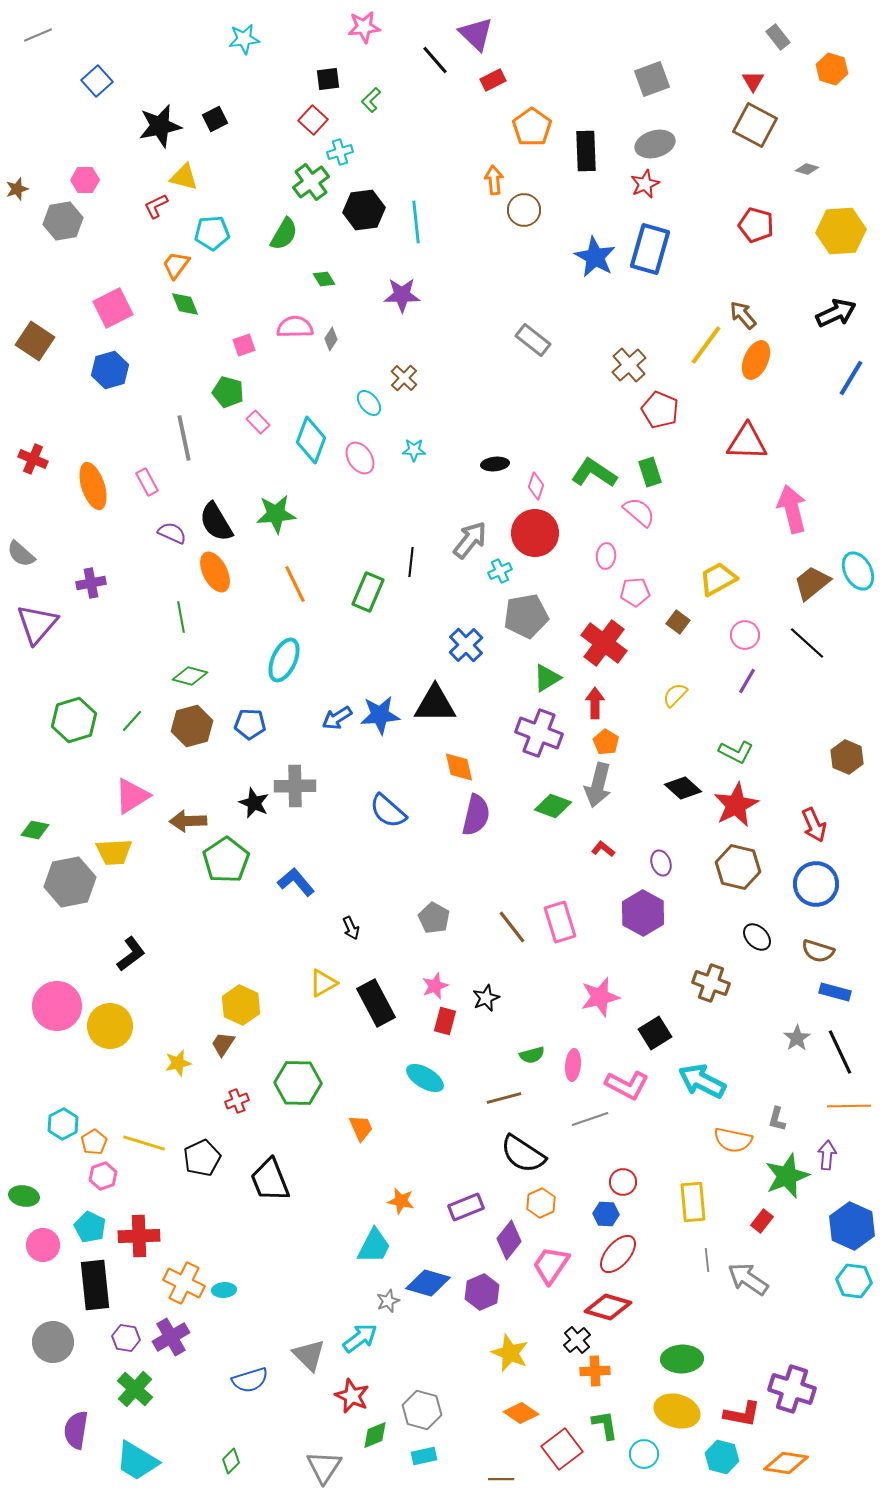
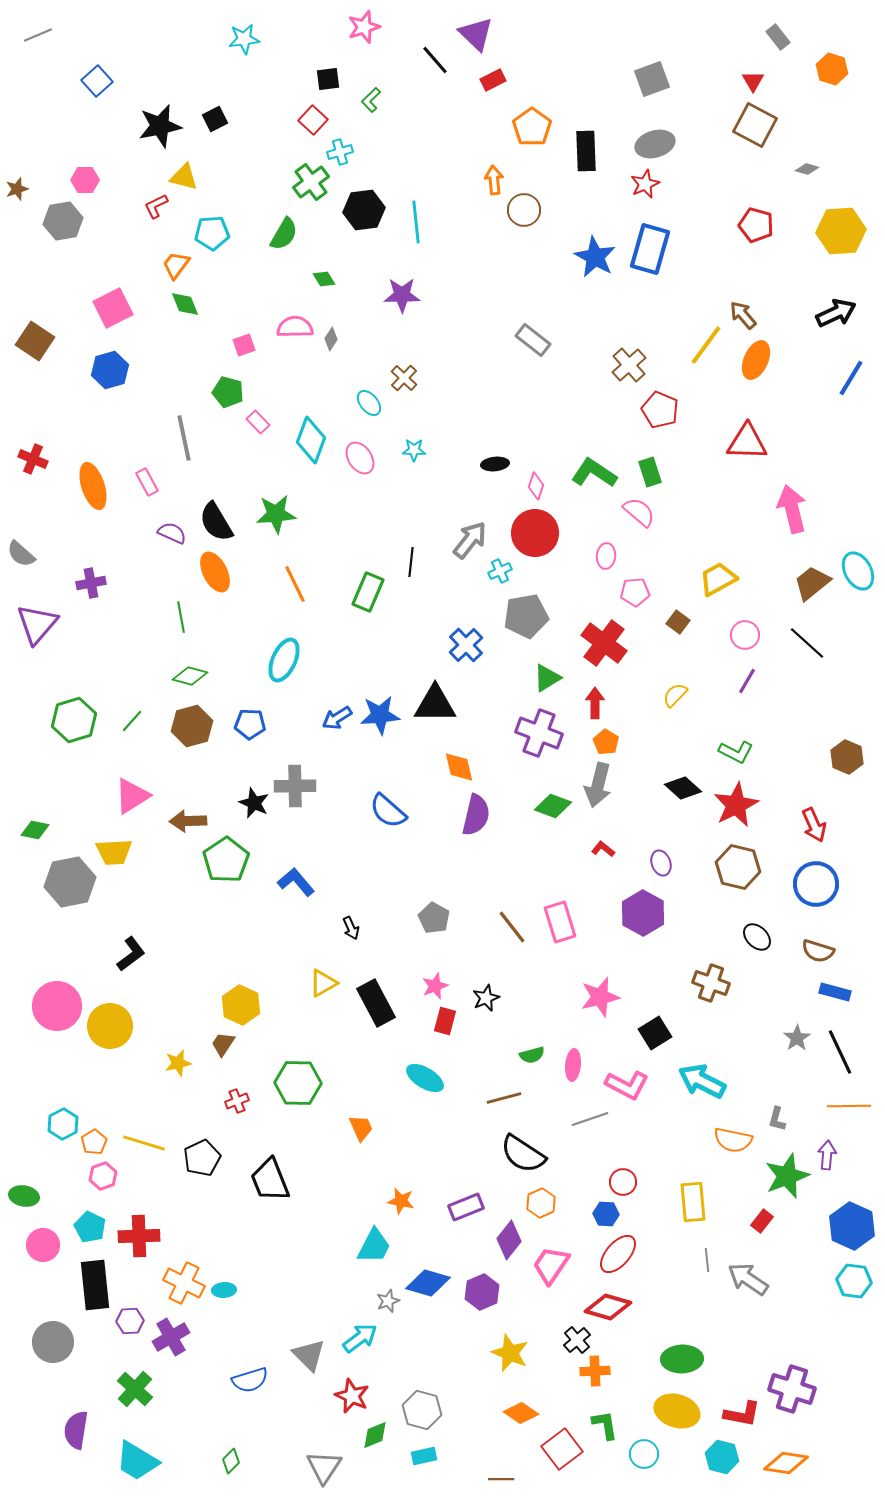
pink star at (364, 27): rotated 12 degrees counterclockwise
purple hexagon at (126, 1338): moved 4 px right, 17 px up; rotated 12 degrees counterclockwise
